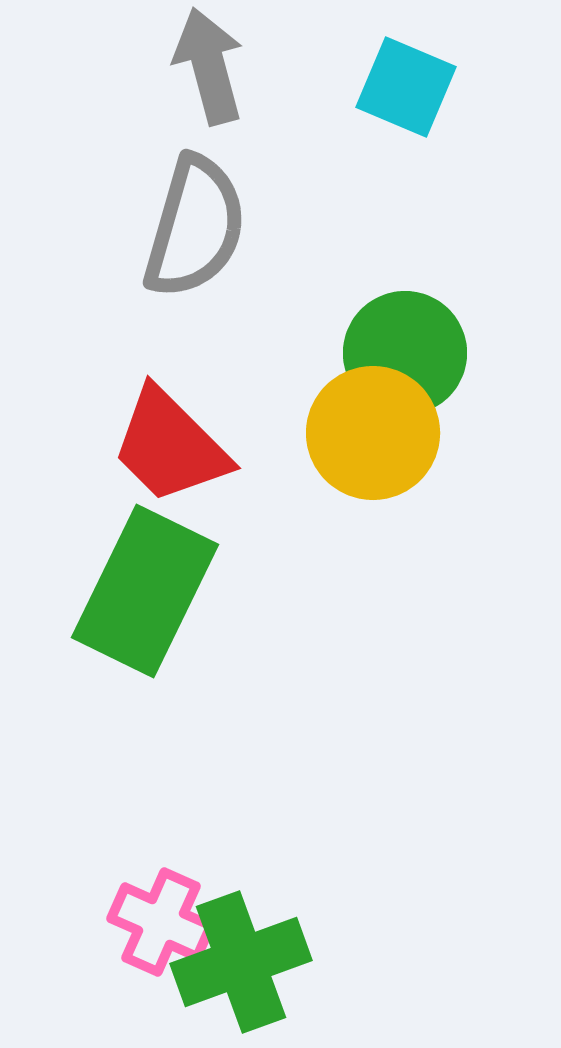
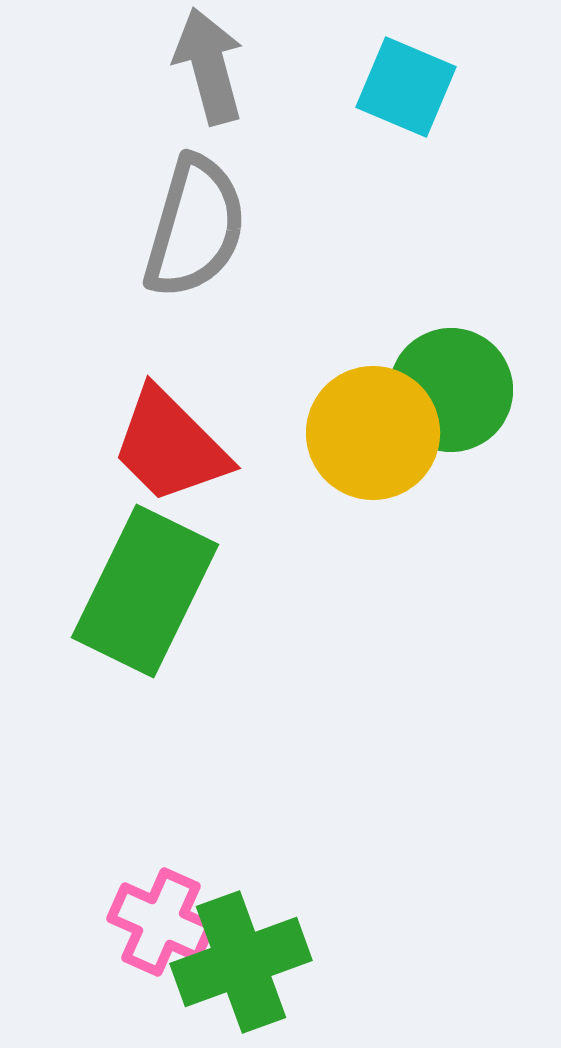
green circle: moved 46 px right, 37 px down
